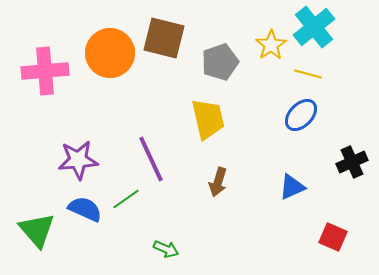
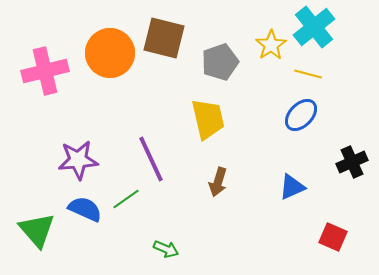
pink cross: rotated 9 degrees counterclockwise
